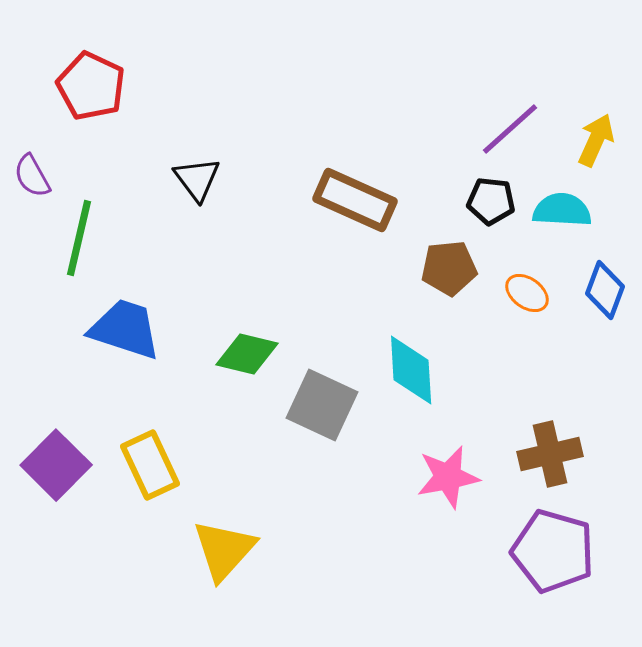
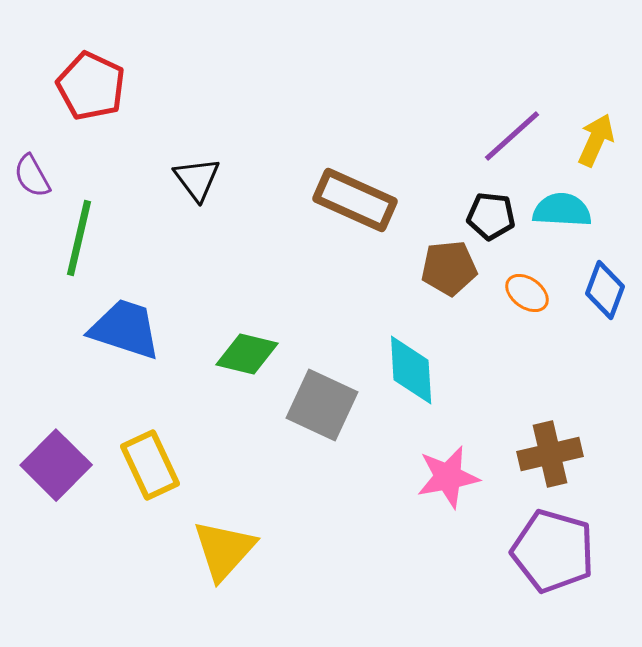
purple line: moved 2 px right, 7 px down
black pentagon: moved 15 px down
